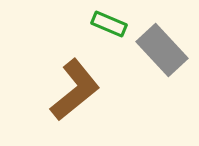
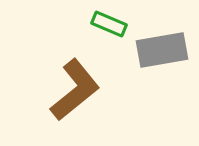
gray rectangle: rotated 57 degrees counterclockwise
